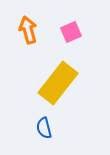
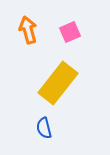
pink square: moved 1 px left
